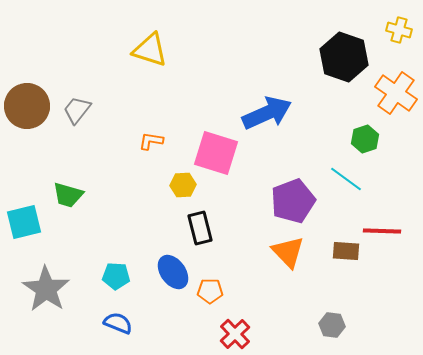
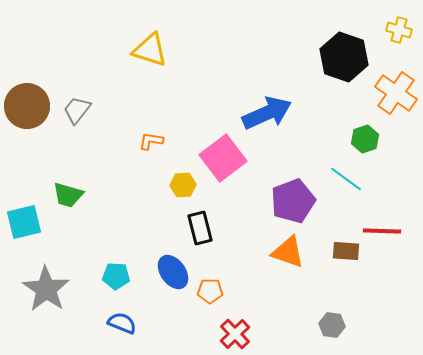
pink square: moved 7 px right, 5 px down; rotated 36 degrees clockwise
orange triangle: rotated 27 degrees counterclockwise
blue semicircle: moved 4 px right
